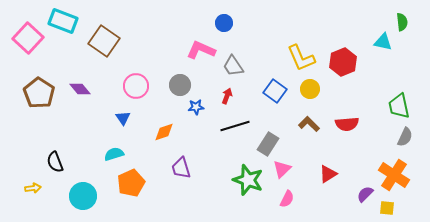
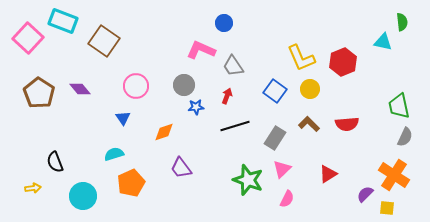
gray circle: moved 4 px right
gray rectangle: moved 7 px right, 6 px up
purple trapezoid: rotated 20 degrees counterclockwise
